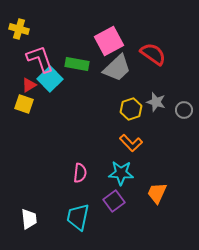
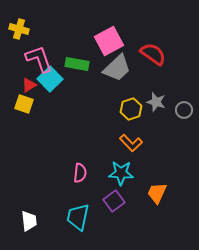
pink L-shape: moved 1 px left
white trapezoid: moved 2 px down
